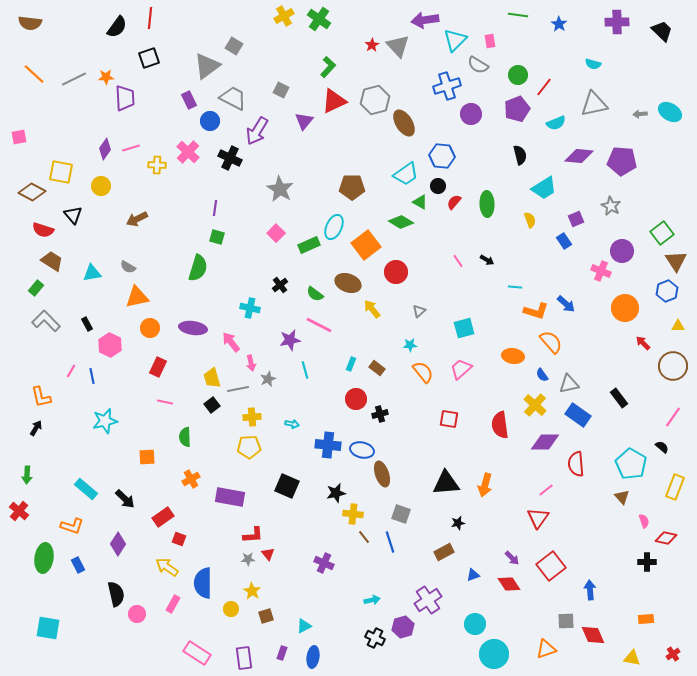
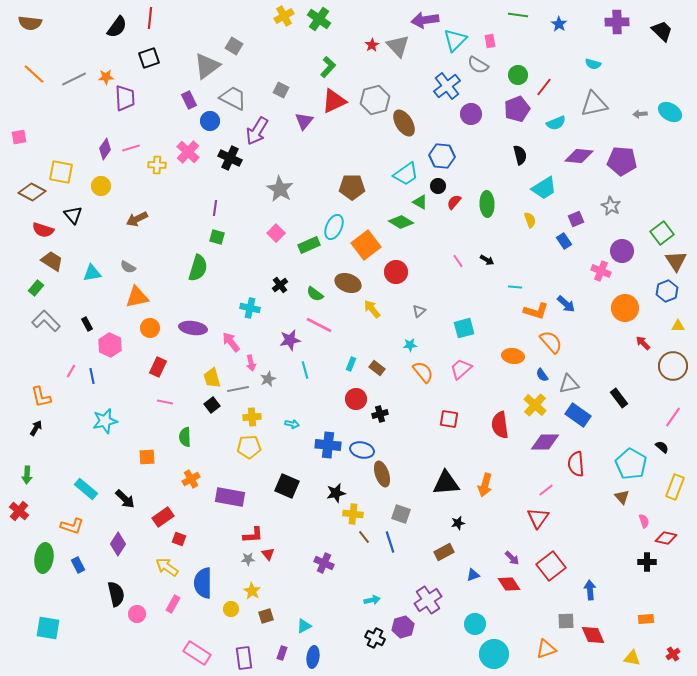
blue cross at (447, 86): rotated 20 degrees counterclockwise
